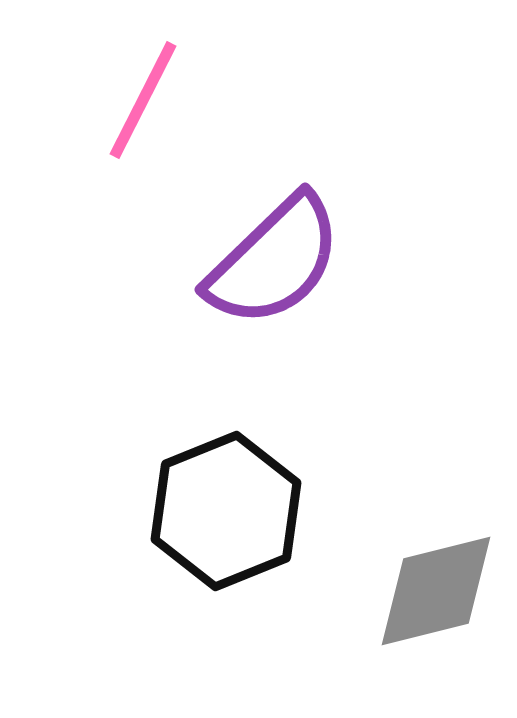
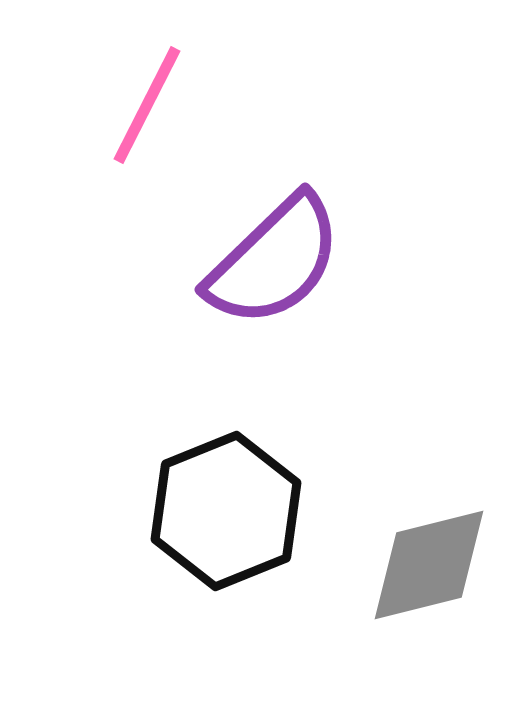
pink line: moved 4 px right, 5 px down
gray diamond: moved 7 px left, 26 px up
